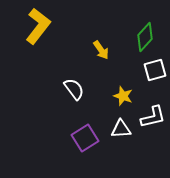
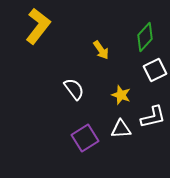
white square: rotated 10 degrees counterclockwise
yellow star: moved 2 px left, 1 px up
